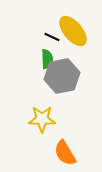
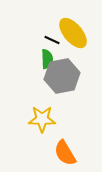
yellow ellipse: moved 2 px down
black line: moved 3 px down
